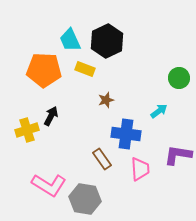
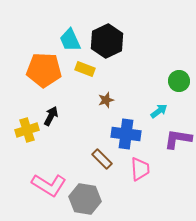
green circle: moved 3 px down
purple L-shape: moved 16 px up
brown rectangle: rotated 10 degrees counterclockwise
